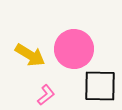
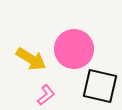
yellow arrow: moved 1 px right, 4 px down
black square: rotated 12 degrees clockwise
